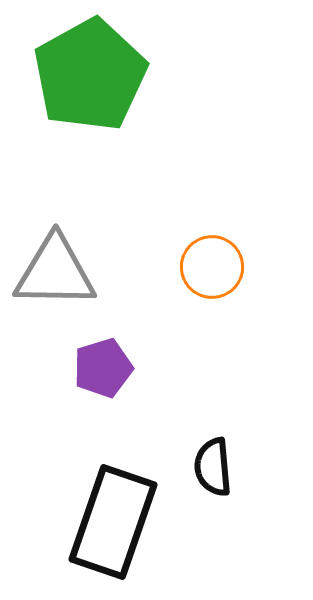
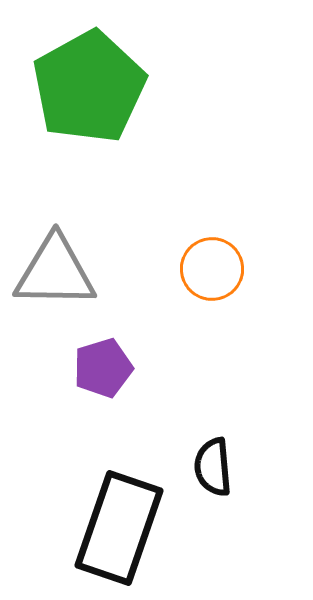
green pentagon: moved 1 px left, 12 px down
orange circle: moved 2 px down
black rectangle: moved 6 px right, 6 px down
